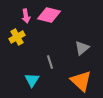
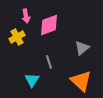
pink diamond: moved 10 px down; rotated 35 degrees counterclockwise
gray line: moved 1 px left
